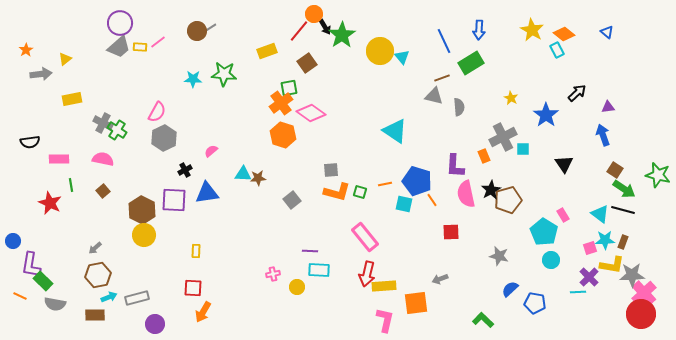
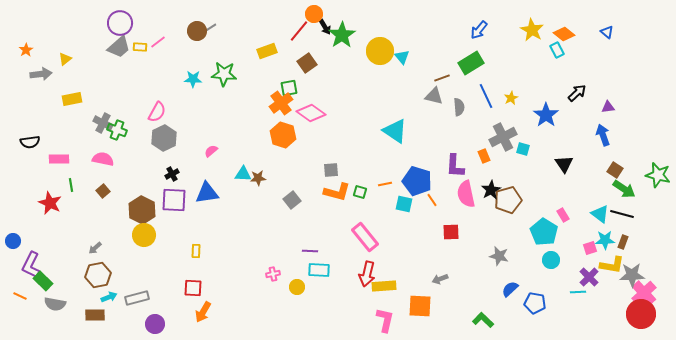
blue arrow at (479, 30): rotated 36 degrees clockwise
blue line at (444, 41): moved 42 px right, 55 px down
yellow star at (511, 98): rotated 16 degrees clockwise
green cross at (117, 130): rotated 12 degrees counterclockwise
cyan square at (523, 149): rotated 16 degrees clockwise
black cross at (185, 170): moved 13 px left, 4 px down
black line at (623, 210): moved 1 px left, 4 px down
purple L-shape at (31, 265): rotated 16 degrees clockwise
orange square at (416, 303): moved 4 px right, 3 px down; rotated 10 degrees clockwise
